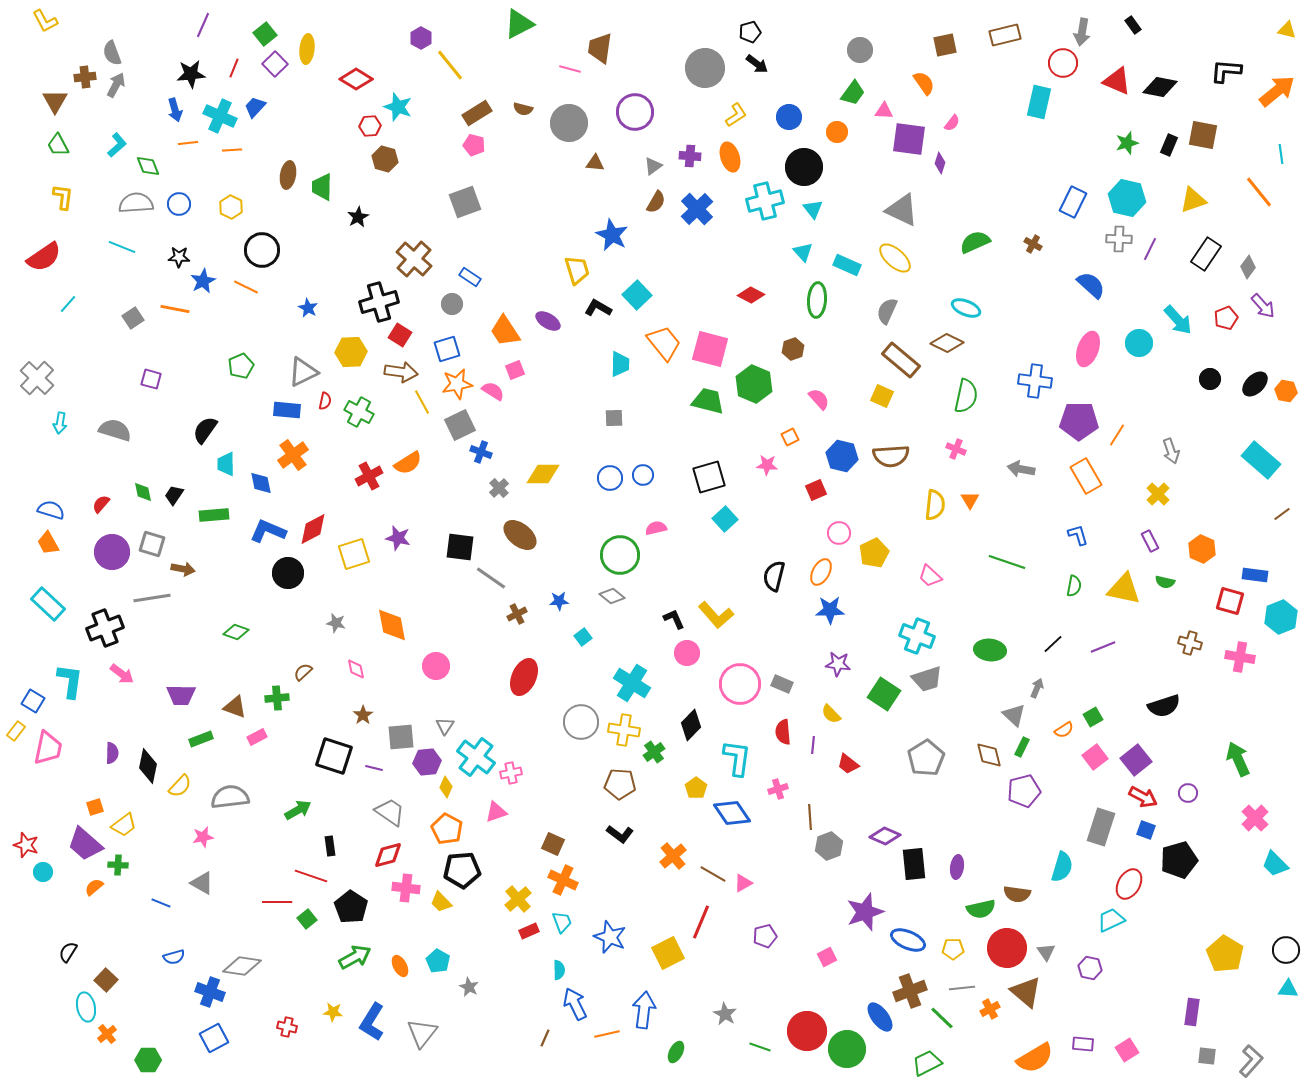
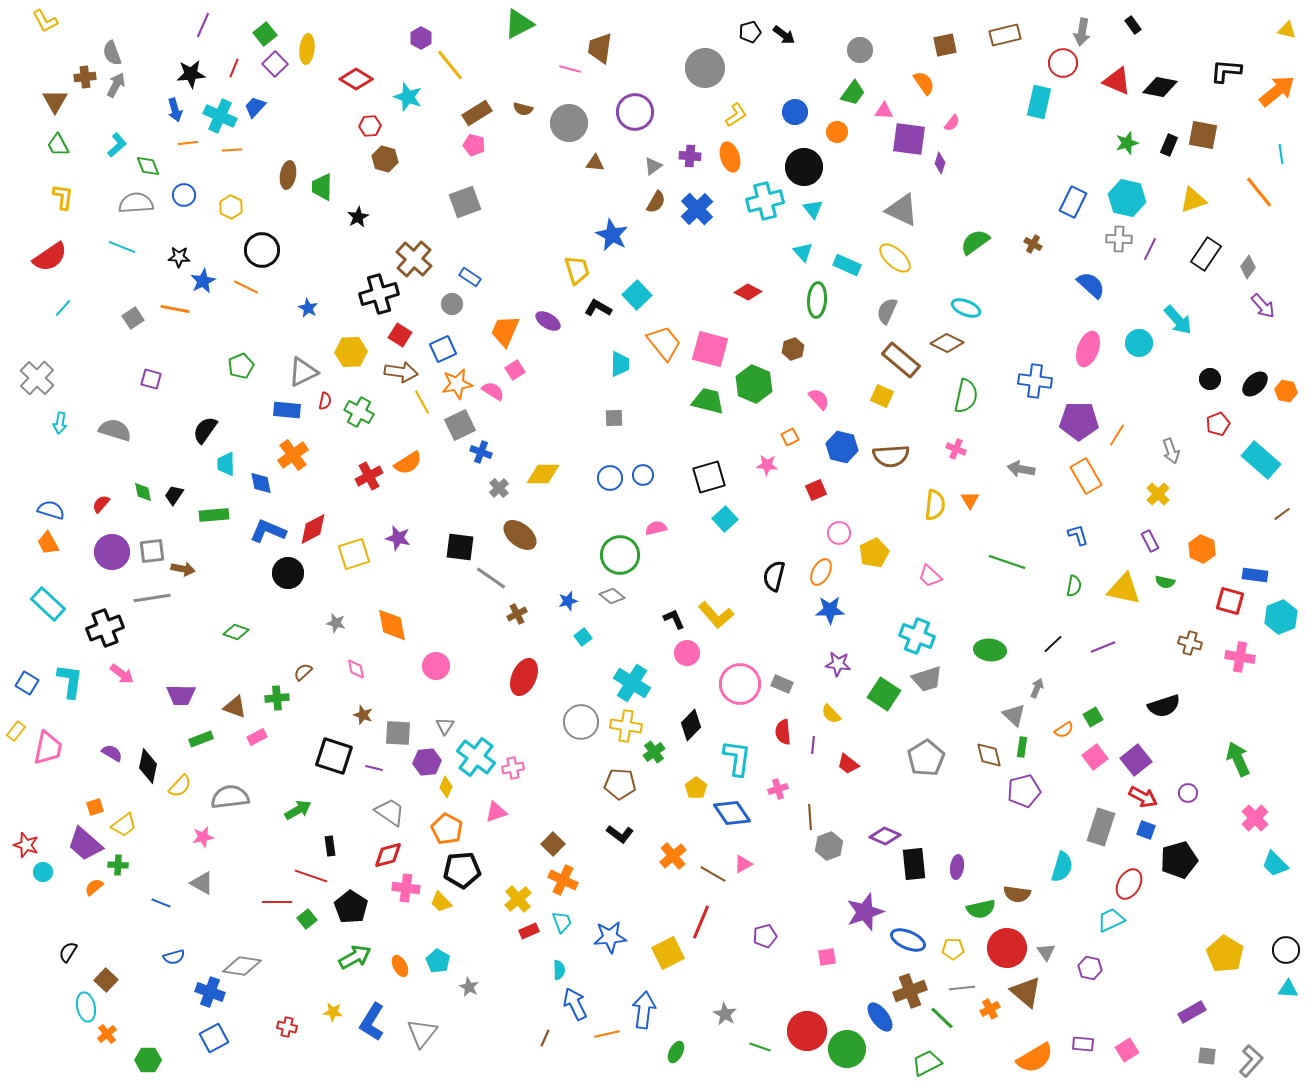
black arrow at (757, 64): moved 27 px right, 29 px up
cyan star at (398, 107): moved 10 px right, 10 px up
blue circle at (789, 117): moved 6 px right, 5 px up
blue circle at (179, 204): moved 5 px right, 9 px up
green semicircle at (975, 242): rotated 12 degrees counterclockwise
red semicircle at (44, 257): moved 6 px right
red diamond at (751, 295): moved 3 px left, 3 px up
black cross at (379, 302): moved 8 px up
cyan line at (68, 304): moved 5 px left, 4 px down
red pentagon at (1226, 318): moved 8 px left, 106 px down
orange trapezoid at (505, 331): rotated 56 degrees clockwise
blue square at (447, 349): moved 4 px left; rotated 8 degrees counterclockwise
pink square at (515, 370): rotated 12 degrees counterclockwise
blue hexagon at (842, 456): moved 9 px up
gray square at (152, 544): moved 7 px down; rotated 24 degrees counterclockwise
blue star at (559, 601): moved 9 px right; rotated 12 degrees counterclockwise
blue square at (33, 701): moved 6 px left, 18 px up
brown star at (363, 715): rotated 18 degrees counterclockwise
yellow cross at (624, 730): moved 2 px right, 4 px up
gray square at (401, 737): moved 3 px left, 4 px up; rotated 8 degrees clockwise
green rectangle at (1022, 747): rotated 18 degrees counterclockwise
purple semicircle at (112, 753): rotated 60 degrees counterclockwise
pink cross at (511, 773): moved 2 px right, 5 px up
brown square at (553, 844): rotated 20 degrees clockwise
pink triangle at (743, 883): moved 19 px up
blue star at (610, 937): rotated 28 degrees counterclockwise
pink square at (827, 957): rotated 18 degrees clockwise
purple rectangle at (1192, 1012): rotated 52 degrees clockwise
